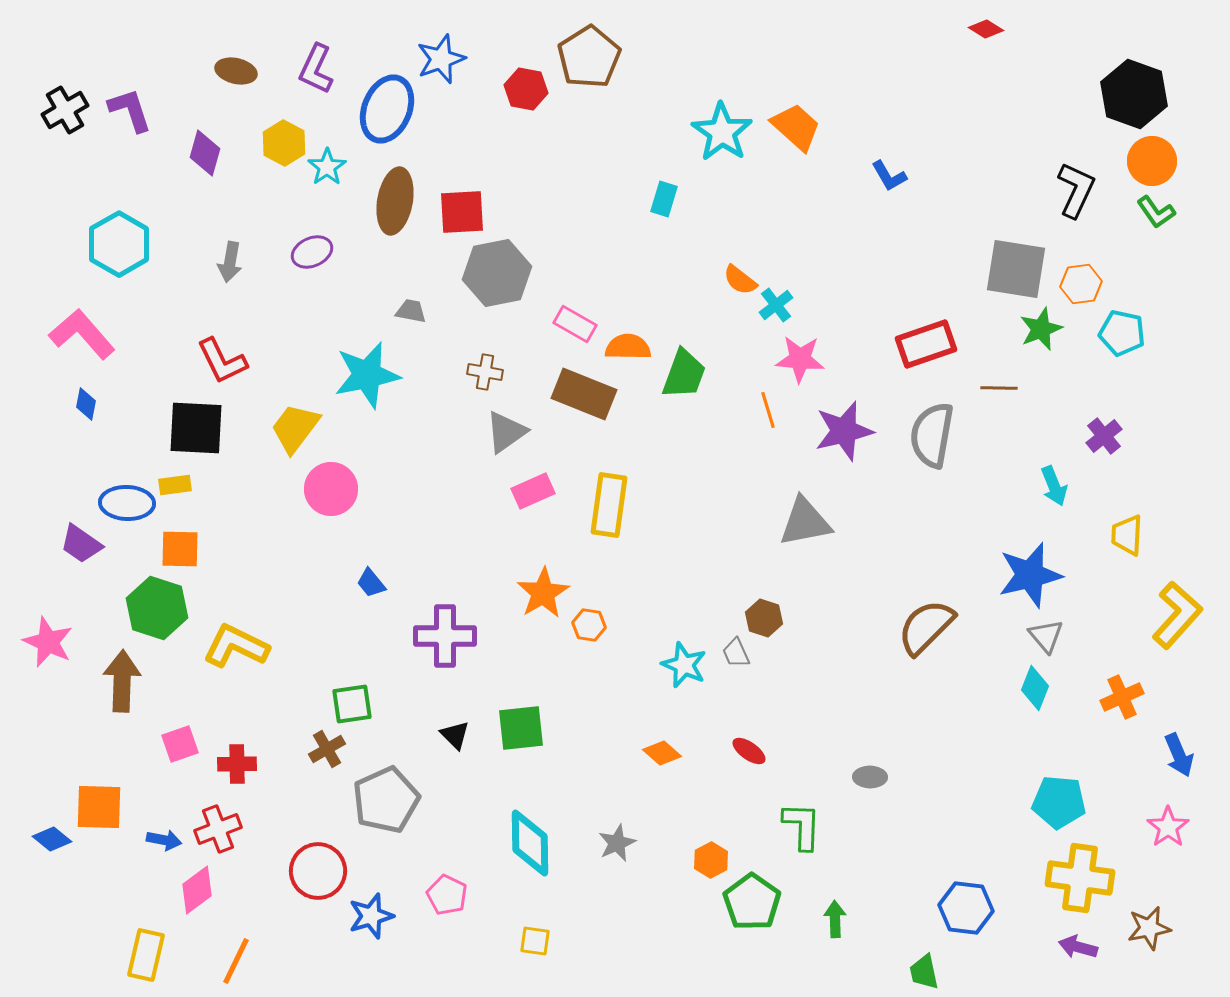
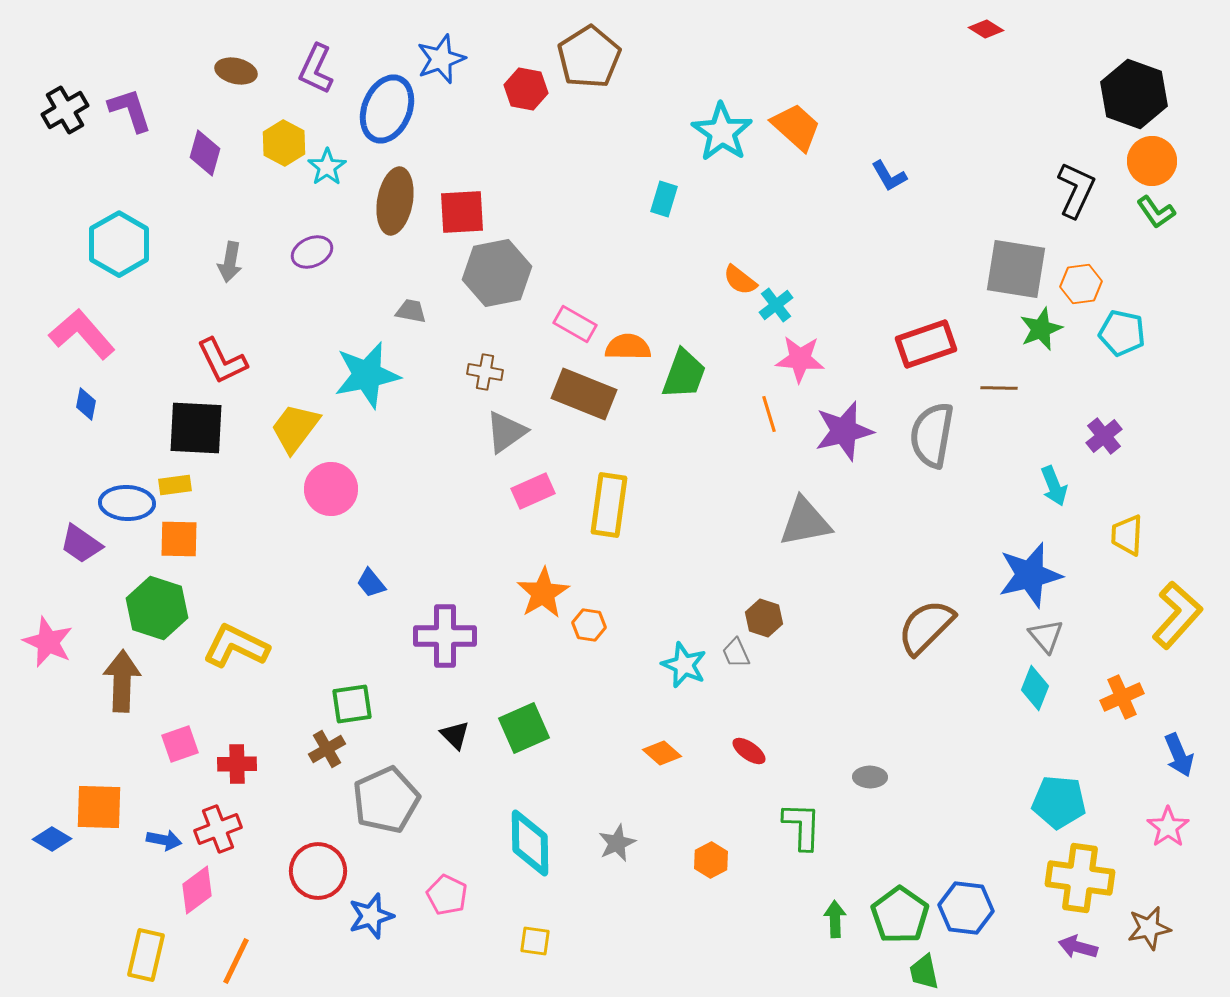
orange line at (768, 410): moved 1 px right, 4 px down
orange square at (180, 549): moved 1 px left, 10 px up
green square at (521, 728): moved 3 px right; rotated 18 degrees counterclockwise
blue diamond at (52, 839): rotated 9 degrees counterclockwise
green pentagon at (752, 902): moved 148 px right, 13 px down
